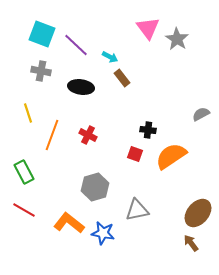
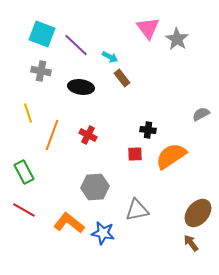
red square: rotated 21 degrees counterclockwise
gray hexagon: rotated 12 degrees clockwise
